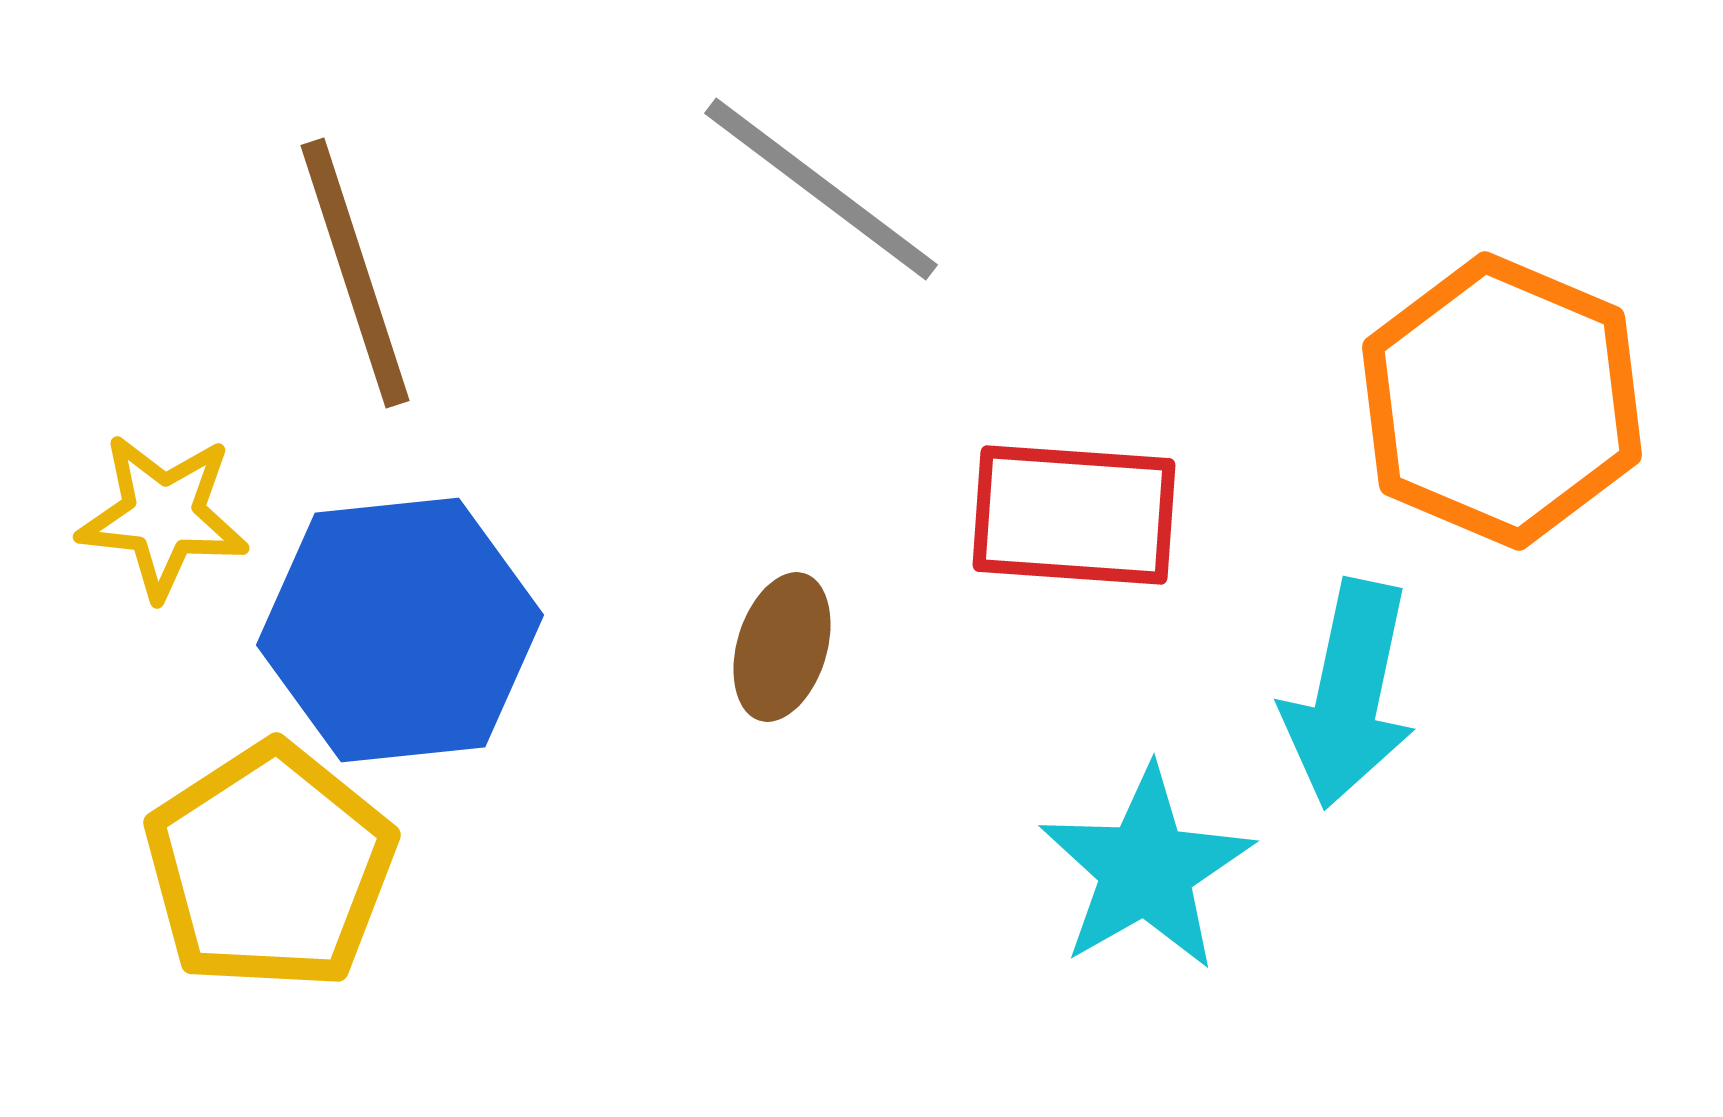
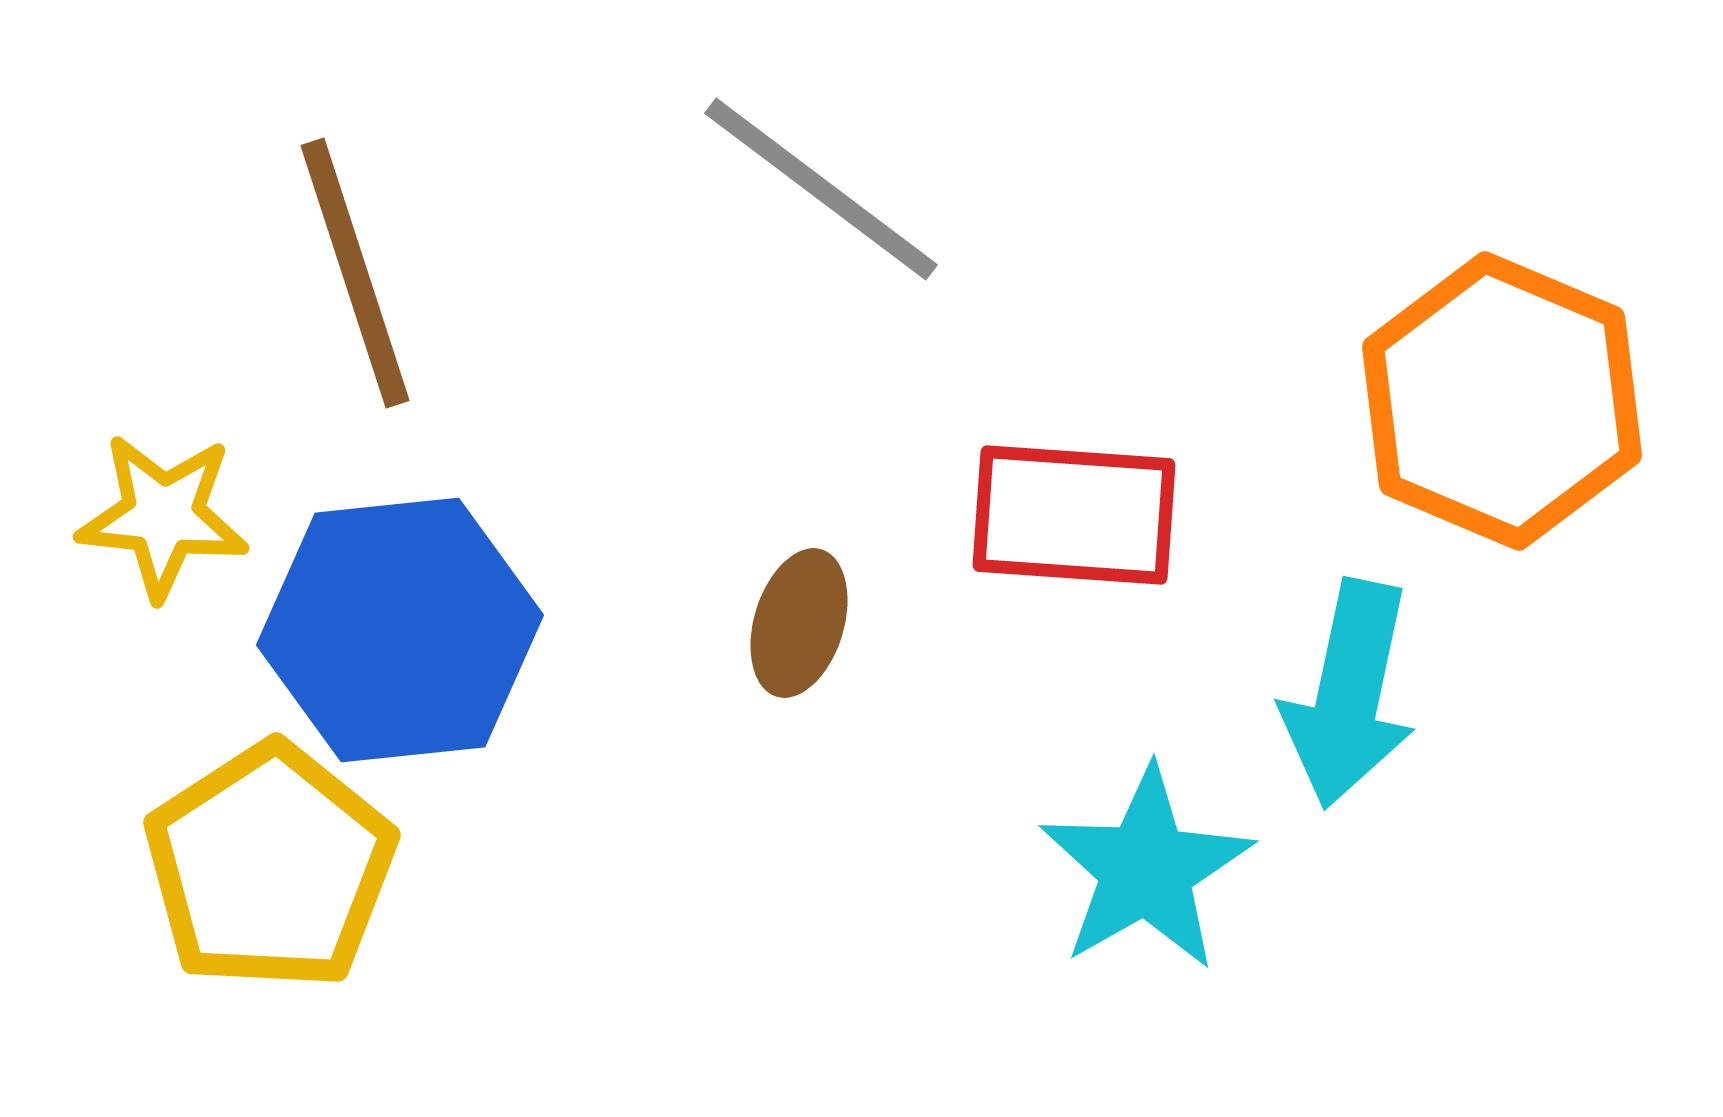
brown ellipse: moved 17 px right, 24 px up
